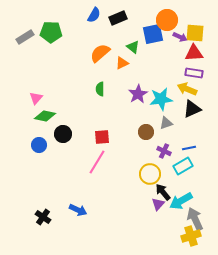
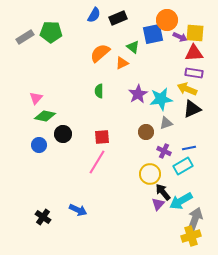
green semicircle: moved 1 px left, 2 px down
gray arrow: rotated 45 degrees clockwise
